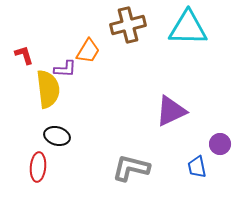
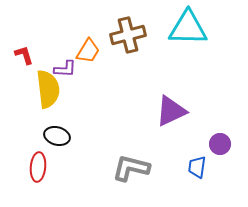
brown cross: moved 10 px down
blue trapezoid: rotated 20 degrees clockwise
